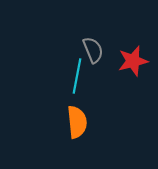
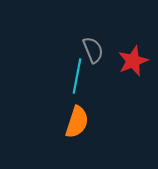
red star: rotated 8 degrees counterclockwise
orange semicircle: rotated 24 degrees clockwise
